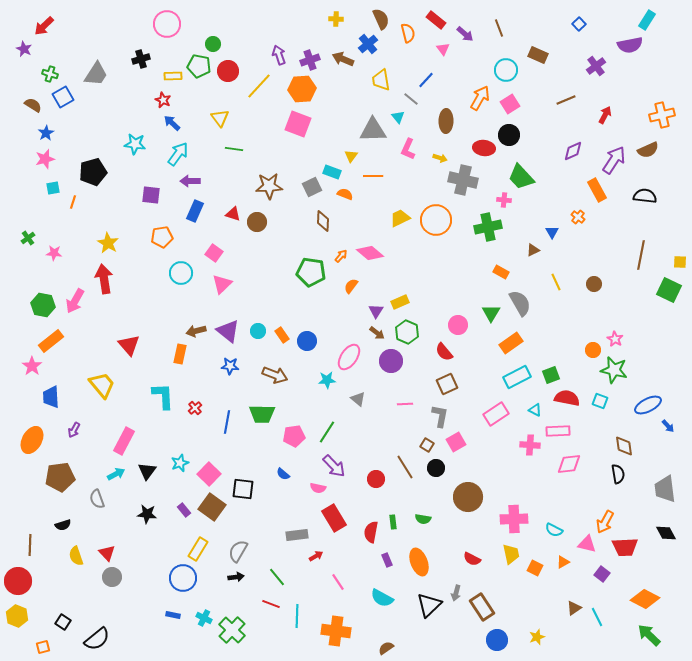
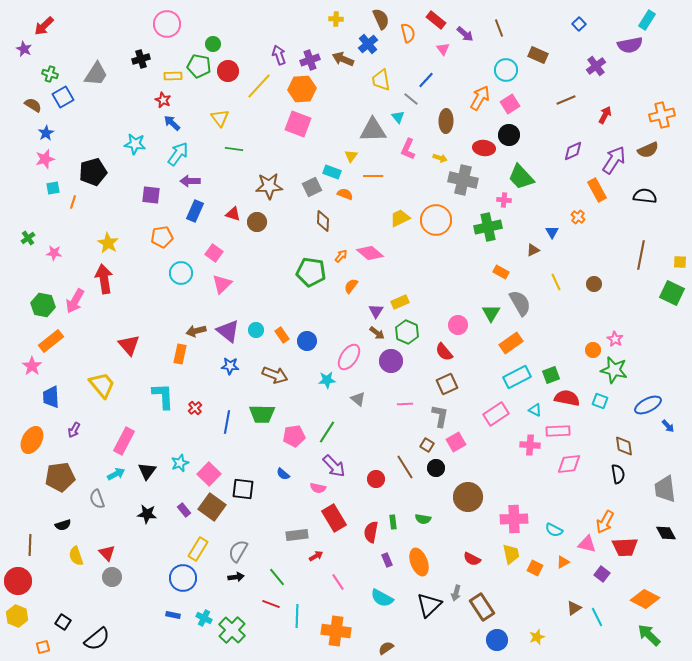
green square at (669, 290): moved 3 px right, 3 px down
cyan circle at (258, 331): moved 2 px left, 1 px up
